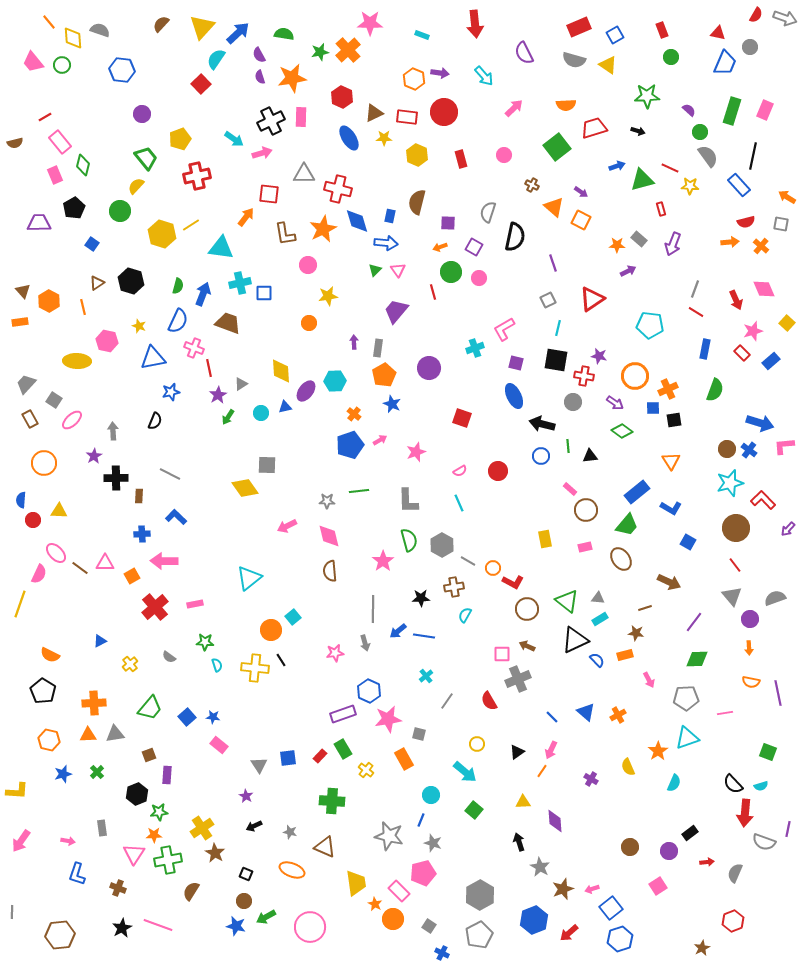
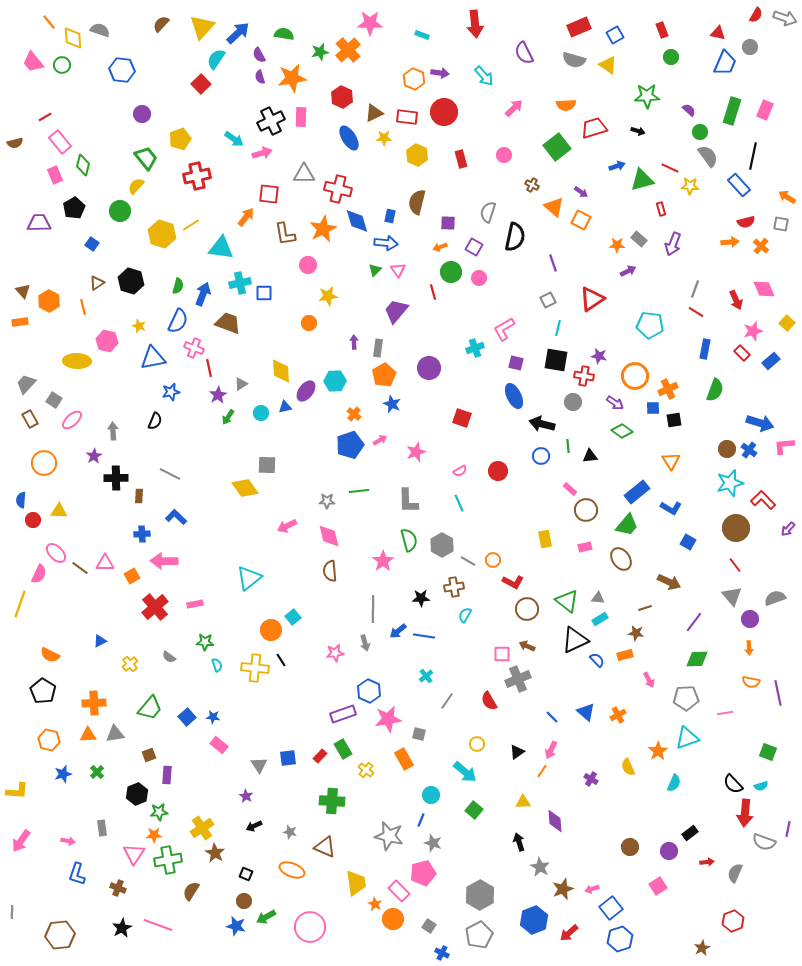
orange circle at (493, 568): moved 8 px up
